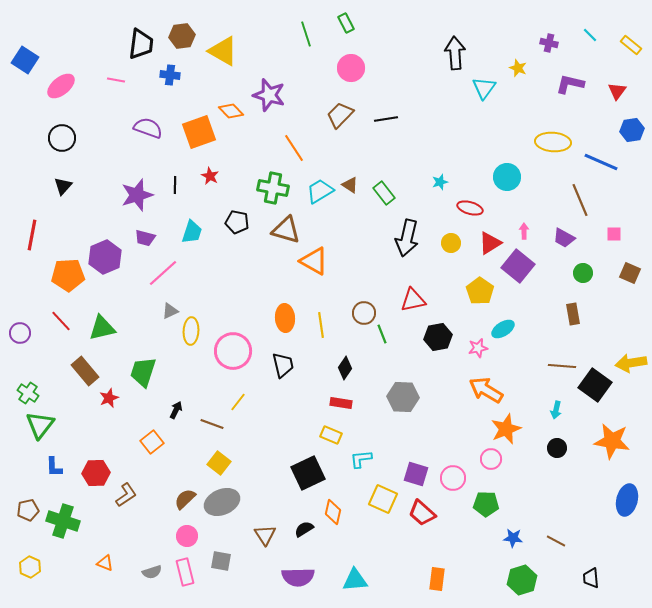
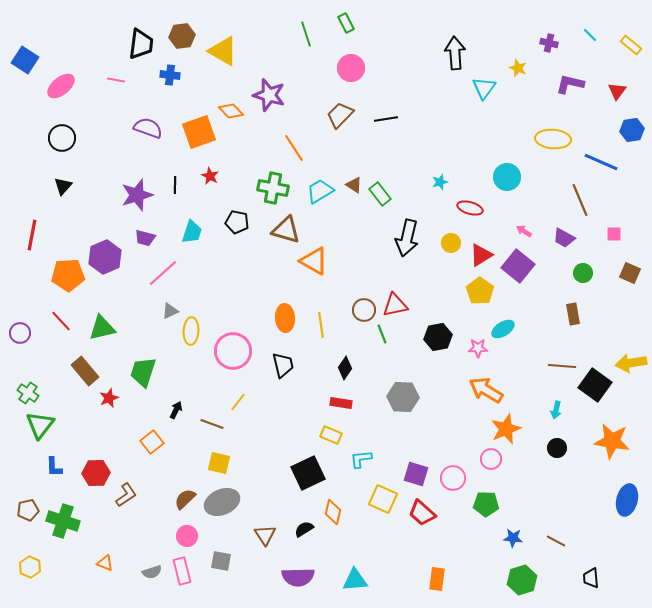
yellow ellipse at (553, 142): moved 3 px up
brown triangle at (350, 185): moved 4 px right
green rectangle at (384, 193): moved 4 px left, 1 px down
pink arrow at (524, 231): rotated 56 degrees counterclockwise
red triangle at (490, 243): moved 9 px left, 12 px down
red triangle at (413, 300): moved 18 px left, 5 px down
brown circle at (364, 313): moved 3 px up
pink star at (478, 348): rotated 12 degrees clockwise
yellow square at (219, 463): rotated 25 degrees counterclockwise
pink rectangle at (185, 572): moved 3 px left, 1 px up
